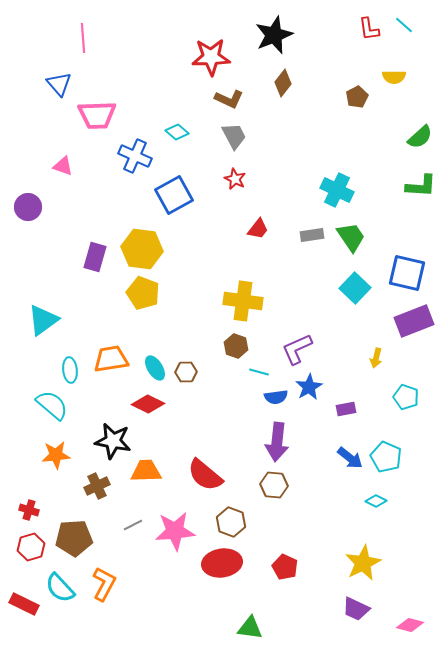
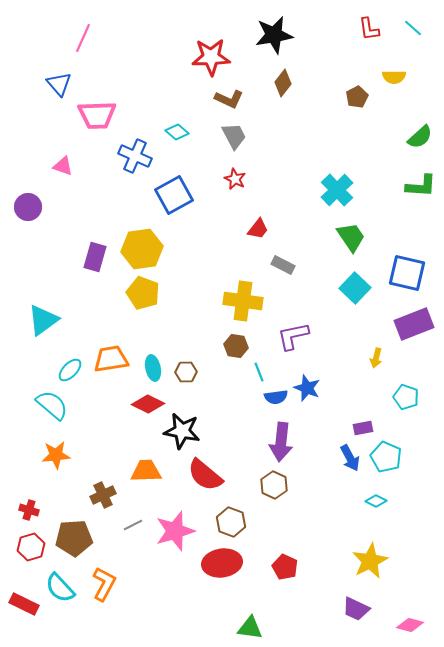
cyan line at (404, 25): moved 9 px right, 3 px down
black star at (274, 35): rotated 12 degrees clockwise
pink line at (83, 38): rotated 28 degrees clockwise
cyan cross at (337, 190): rotated 20 degrees clockwise
gray rectangle at (312, 235): moved 29 px left, 30 px down; rotated 35 degrees clockwise
yellow hexagon at (142, 249): rotated 15 degrees counterclockwise
purple rectangle at (414, 321): moved 3 px down
brown hexagon at (236, 346): rotated 10 degrees counterclockwise
purple L-shape at (297, 349): moved 4 px left, 13 px up; rotated 12 degrees clockwise
cyan ellipse at (155, 368): moved 2 px left; rotated 20 degrees clockwise
cyan ellipse at (70, 370): rotated 50 degrees clockwise
cyan line at (259, 372): rotated 54 degrees clockwise
blue star at (309, 387): moved 2 px left, 1 px down; rotated 20 degrees counterclockwise
purple rectangle at (346, 409): moved 17 px right, 19 px down
black star at (113, 441): moved 69 px right, 10 px up
purple arrow at (277, 442): moved 4 px right
blue arrow at (350, 458): rotated 24 degrees clockwise
brown hexagon at (274, 485): rotated 20 degrees clockwise
brown cross at (97, 486): moved 6 px right, 9 px down
pink star at (175, 531): rotated 12 degrees counterclockwise
yellow star at (363, 563): moved 7 px right, 2 px up
